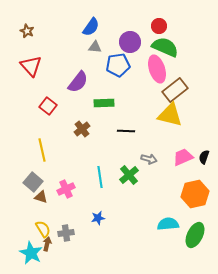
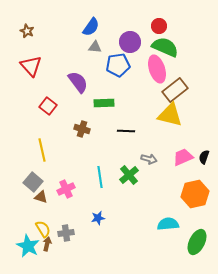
purple semicircle: rotated 75 degrees counterclockwise
brown cross: rotated 35 degrees counterclockwise
green ellipse: moved 2 px right, 7 px down
cyan star: moved 3 px left, 7 px up
